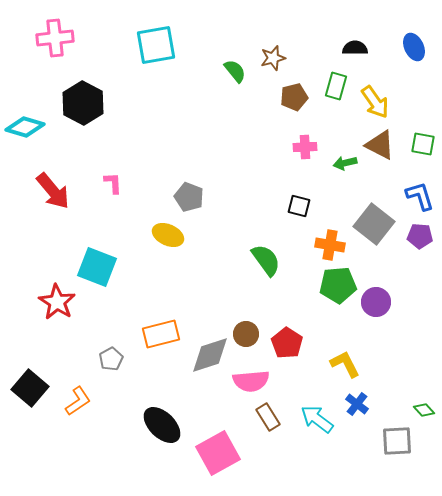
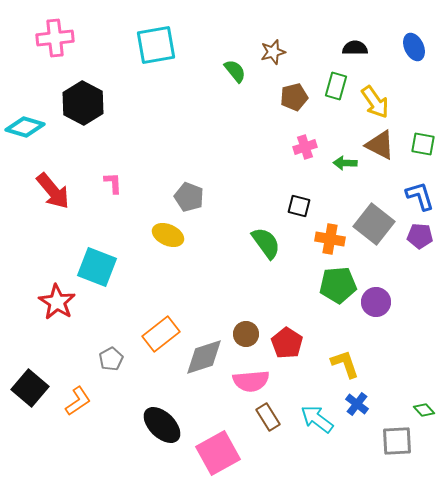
brown star at (273, 58): moved 6 px up
pink cross at (305, 147): rotated 15 degrees counterclockwise
green arrow at (345, 163): rotated 15 degrees clockwise
orange cross at (330, 245): moved 6 px up
green semicircle at (266, 260): moved 17 px up
orange rectangle at (161, 334): rotated 24 degrees counterclockwise
gray diamond at (210, 355): moved 6 px left, 2 px down
yellow L-shape at (345, 364): rotated 8 degrees clockwise
